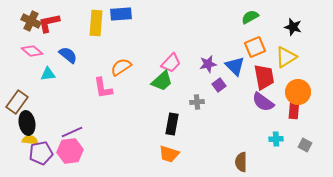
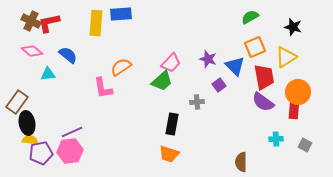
purple star: moved 5 px up; rotated 30 degrees clockwise
